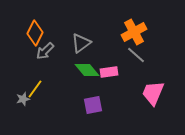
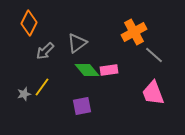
orange diamond: moved 6 px left, 10 px up
gray triangle: moved 4 px left
gray line: moved 18 px right
pink rectangle: moved 2 px up
yellow line: moved 7 px right, 2 px up
pink trapezoid: rotated 44 degrees counterclockwise
gray star: moved 1 px right, 5 px up
purple square: moved 11 px left, 1 px down
